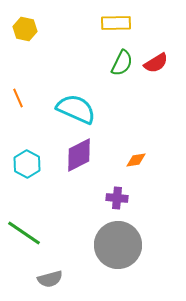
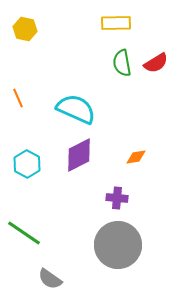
green semicircle: rotated 144 degrees clockwise
orange diamond: moved 3 px up
gray semicircle: rotated 50 degrees clockwise
